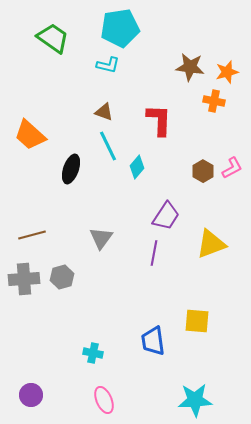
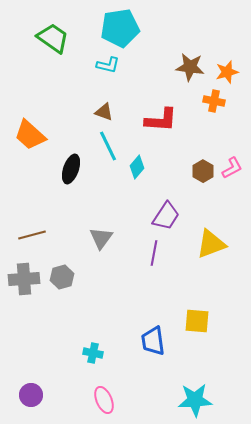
red L-shape: moved 2 px right; rotated 92 degrees clockwise
